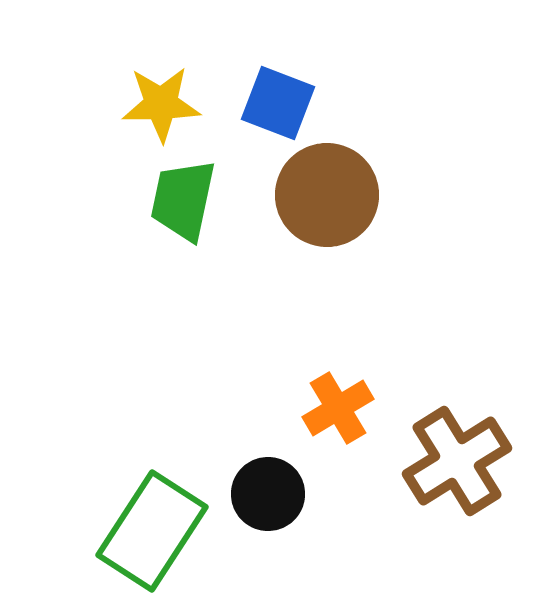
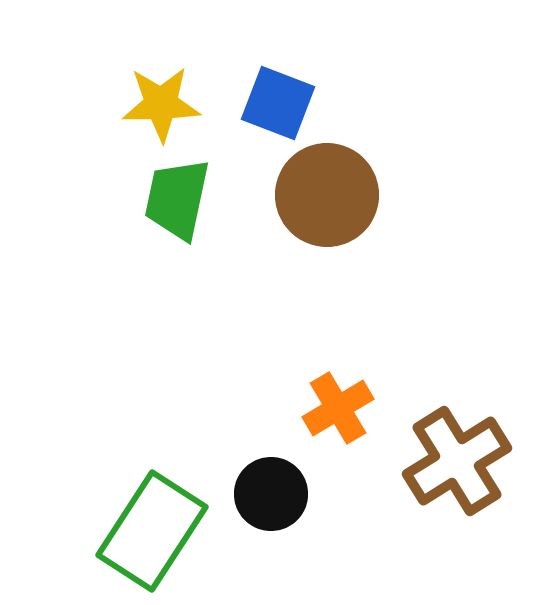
green trapezoid: moved 6 px left, 1 px up
black circle: moved 3 px right
